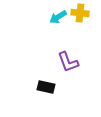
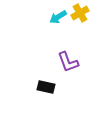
yellow cross: rotated 36 degrees counterclockwise
